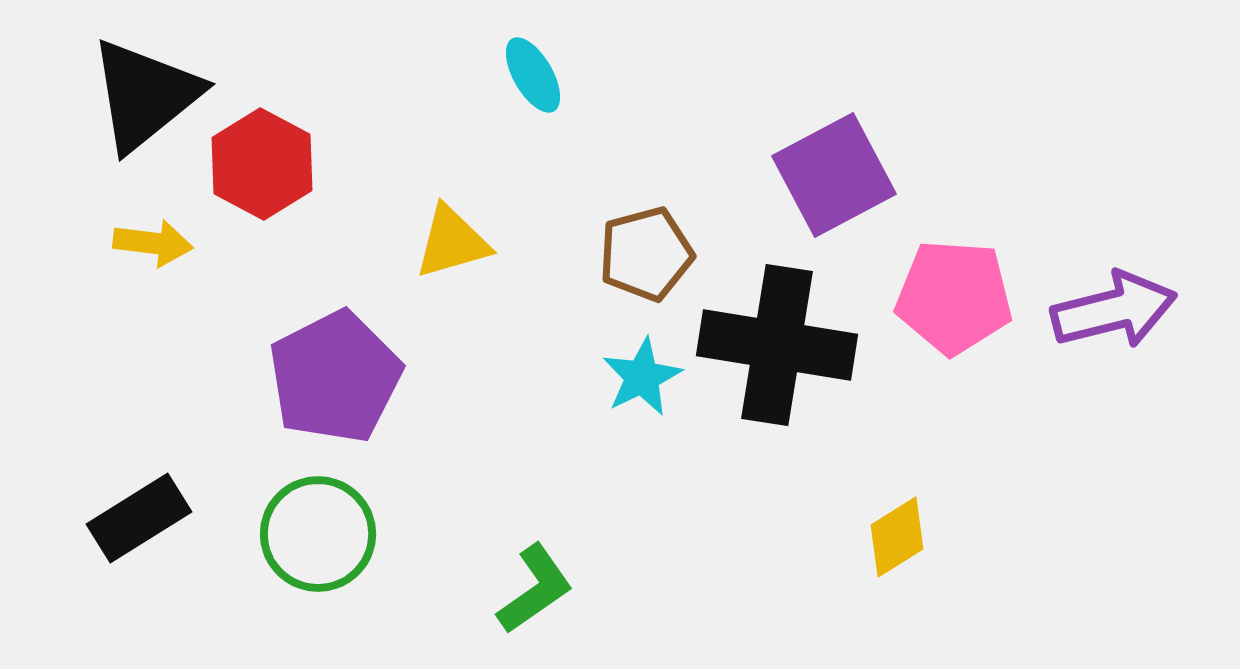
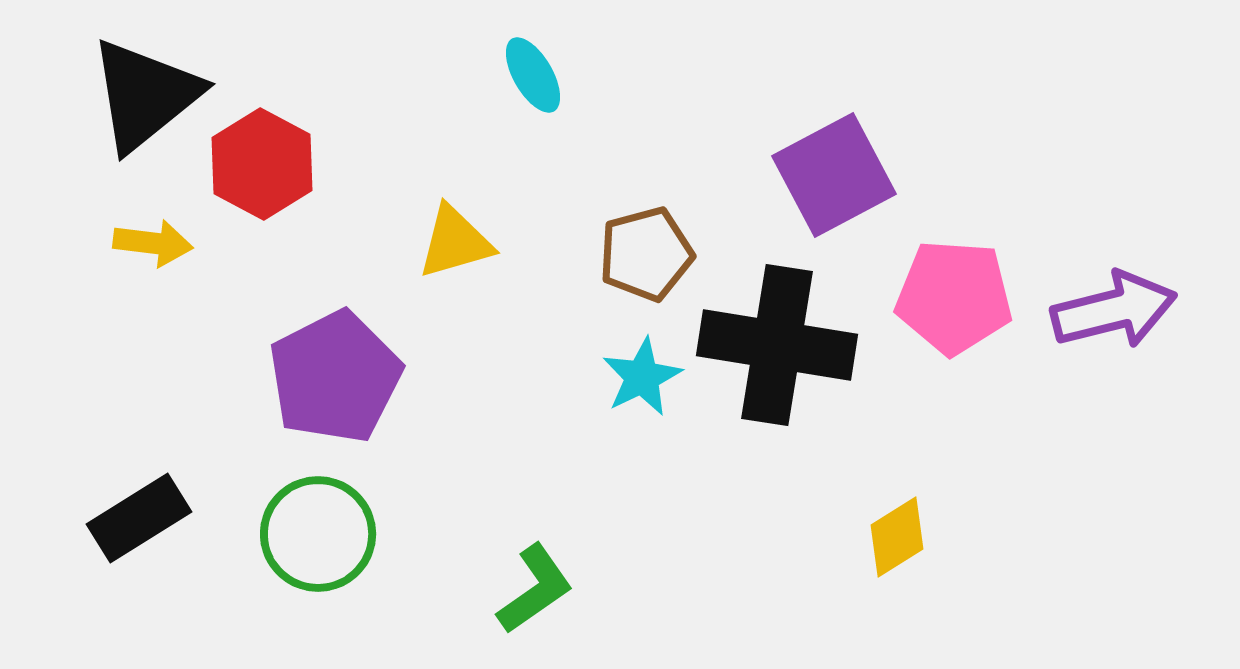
yellow triangle: moved 3 px right
